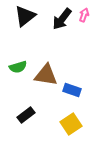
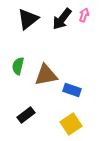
black triangle: moved 3 px right, 3 px down
green semicircle: moved 1 px up; rotated 120 degrees clockwise
brown triangle: rotated 20 degrees counterclockwise
